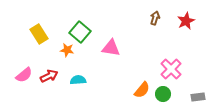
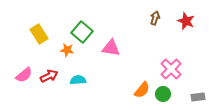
red star: rotated 24 degrees counterclockwise
green square: moved 2 px right
